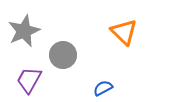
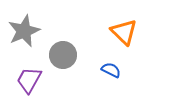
blue semicircle: moved 8 px right, 18 px up; rotated 54 degrees clockwise
